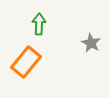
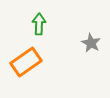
orange rectangle: rotated 16 degrees clockwise
